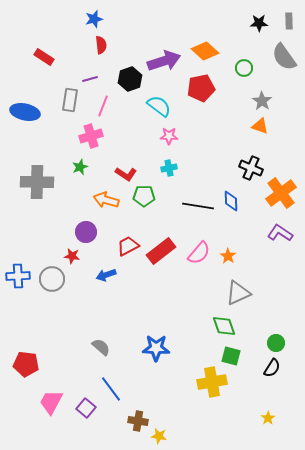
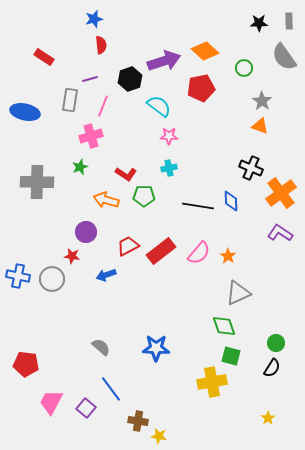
blue cross at (18, 276): rotated 15 degrees clockwise
